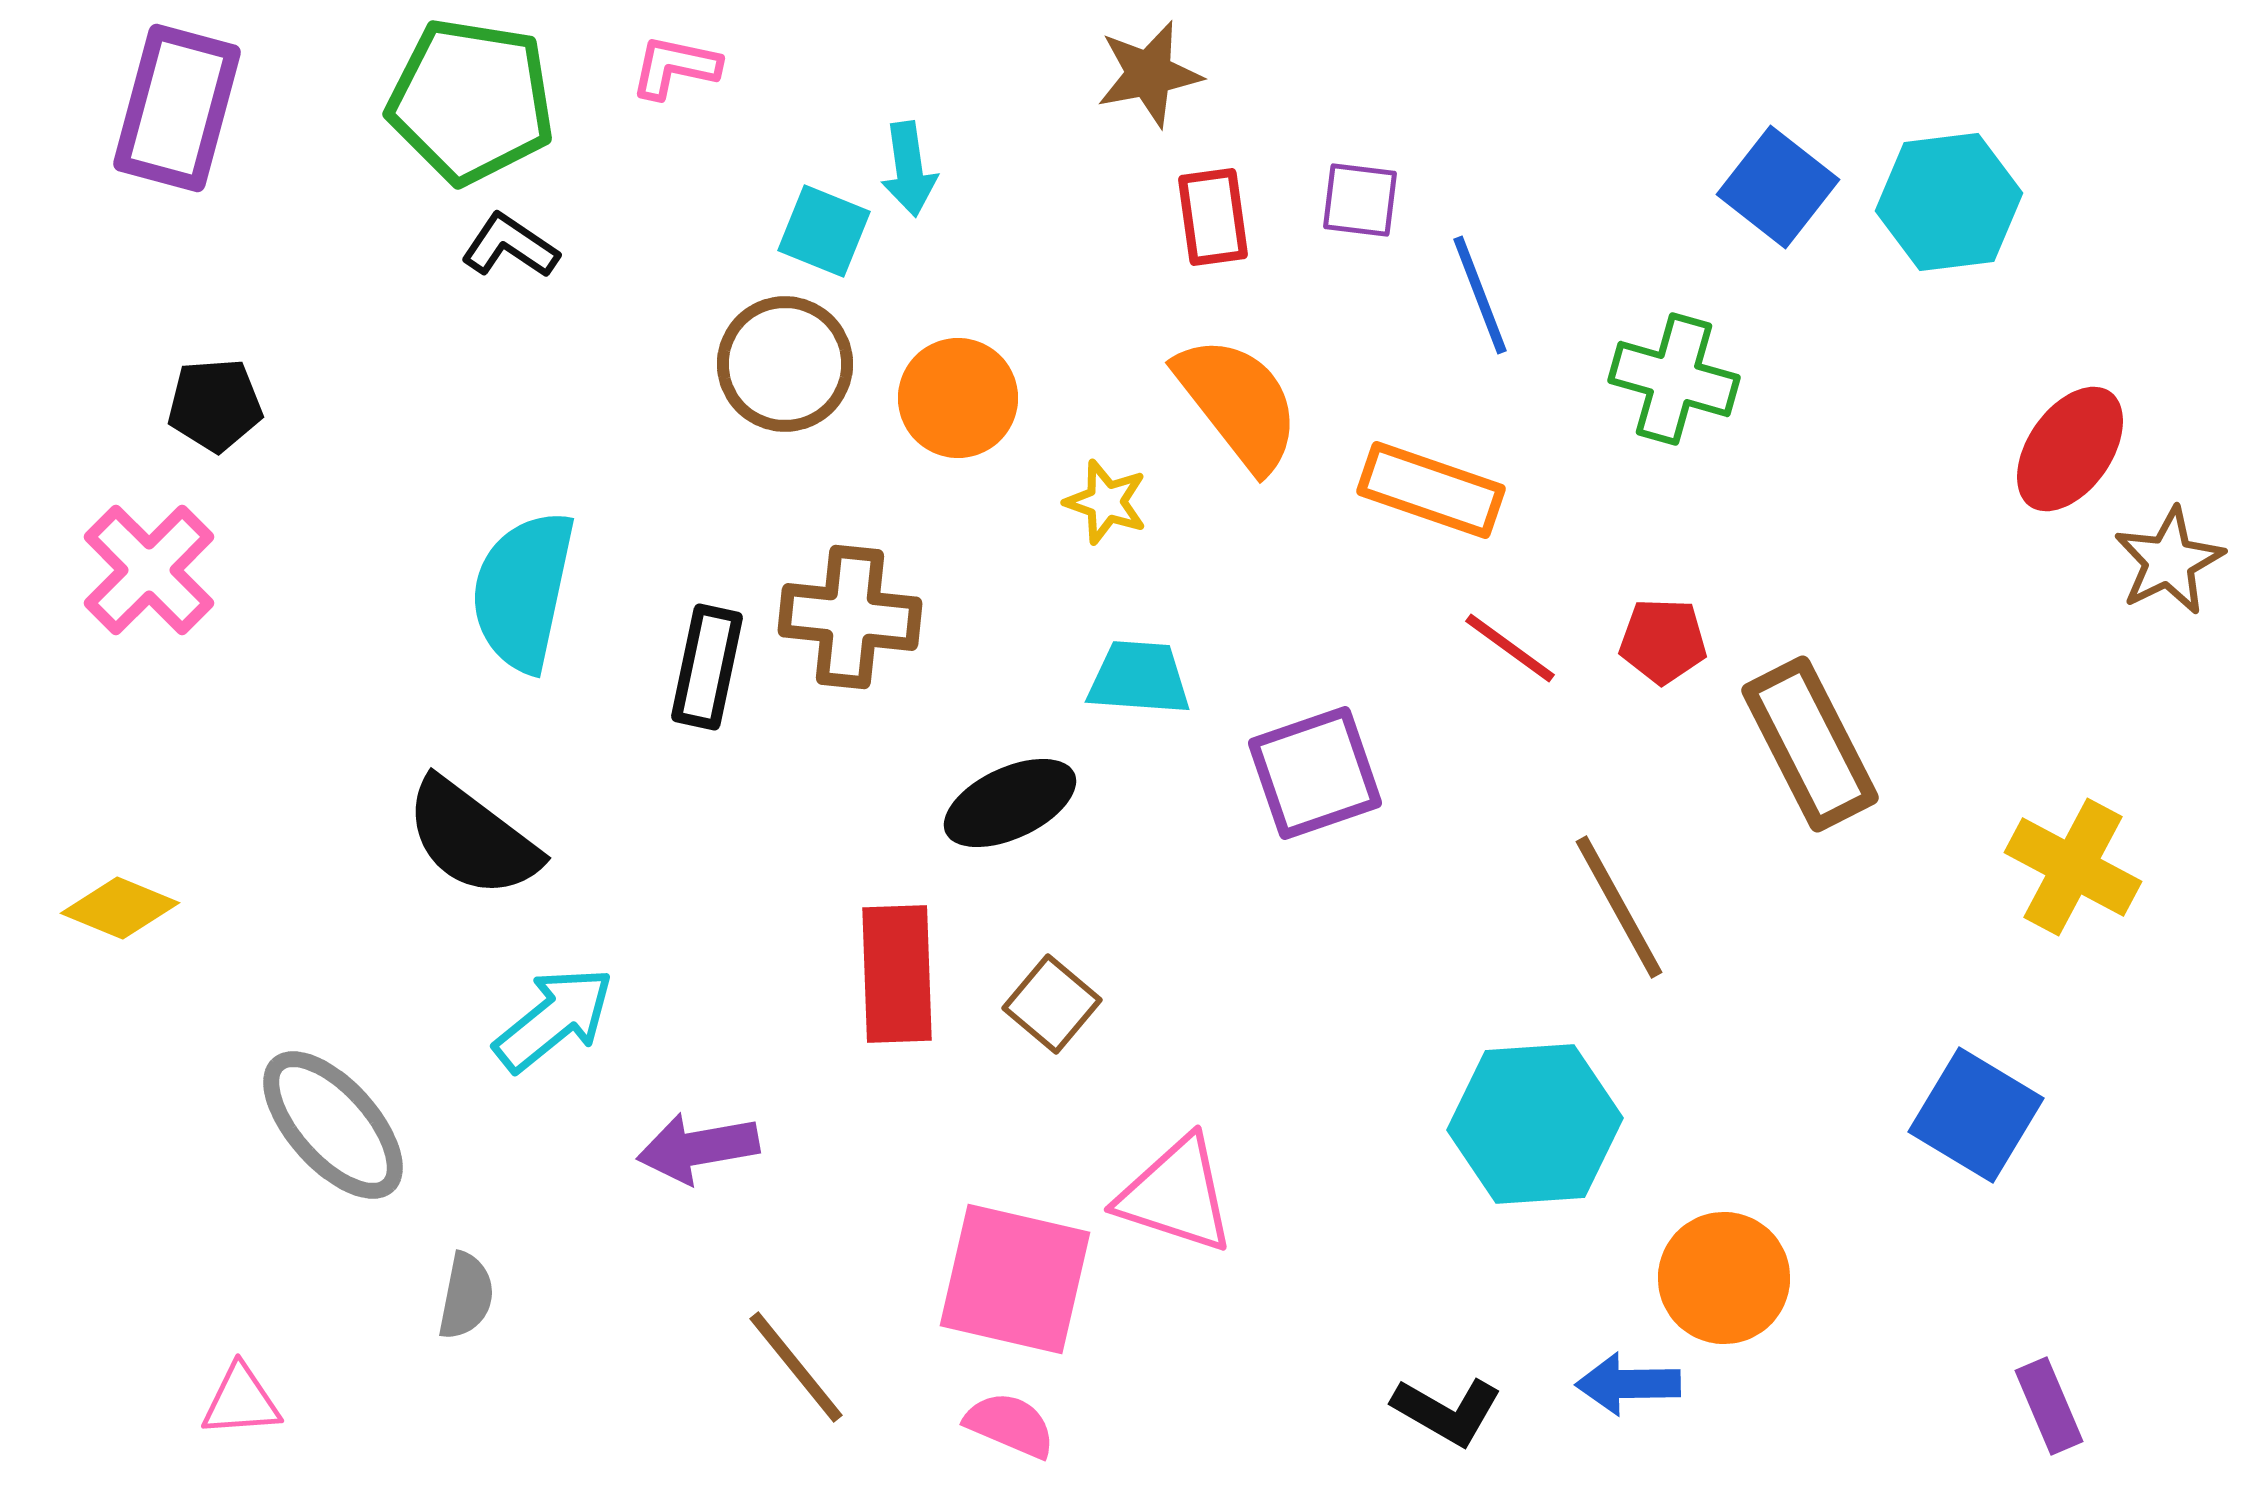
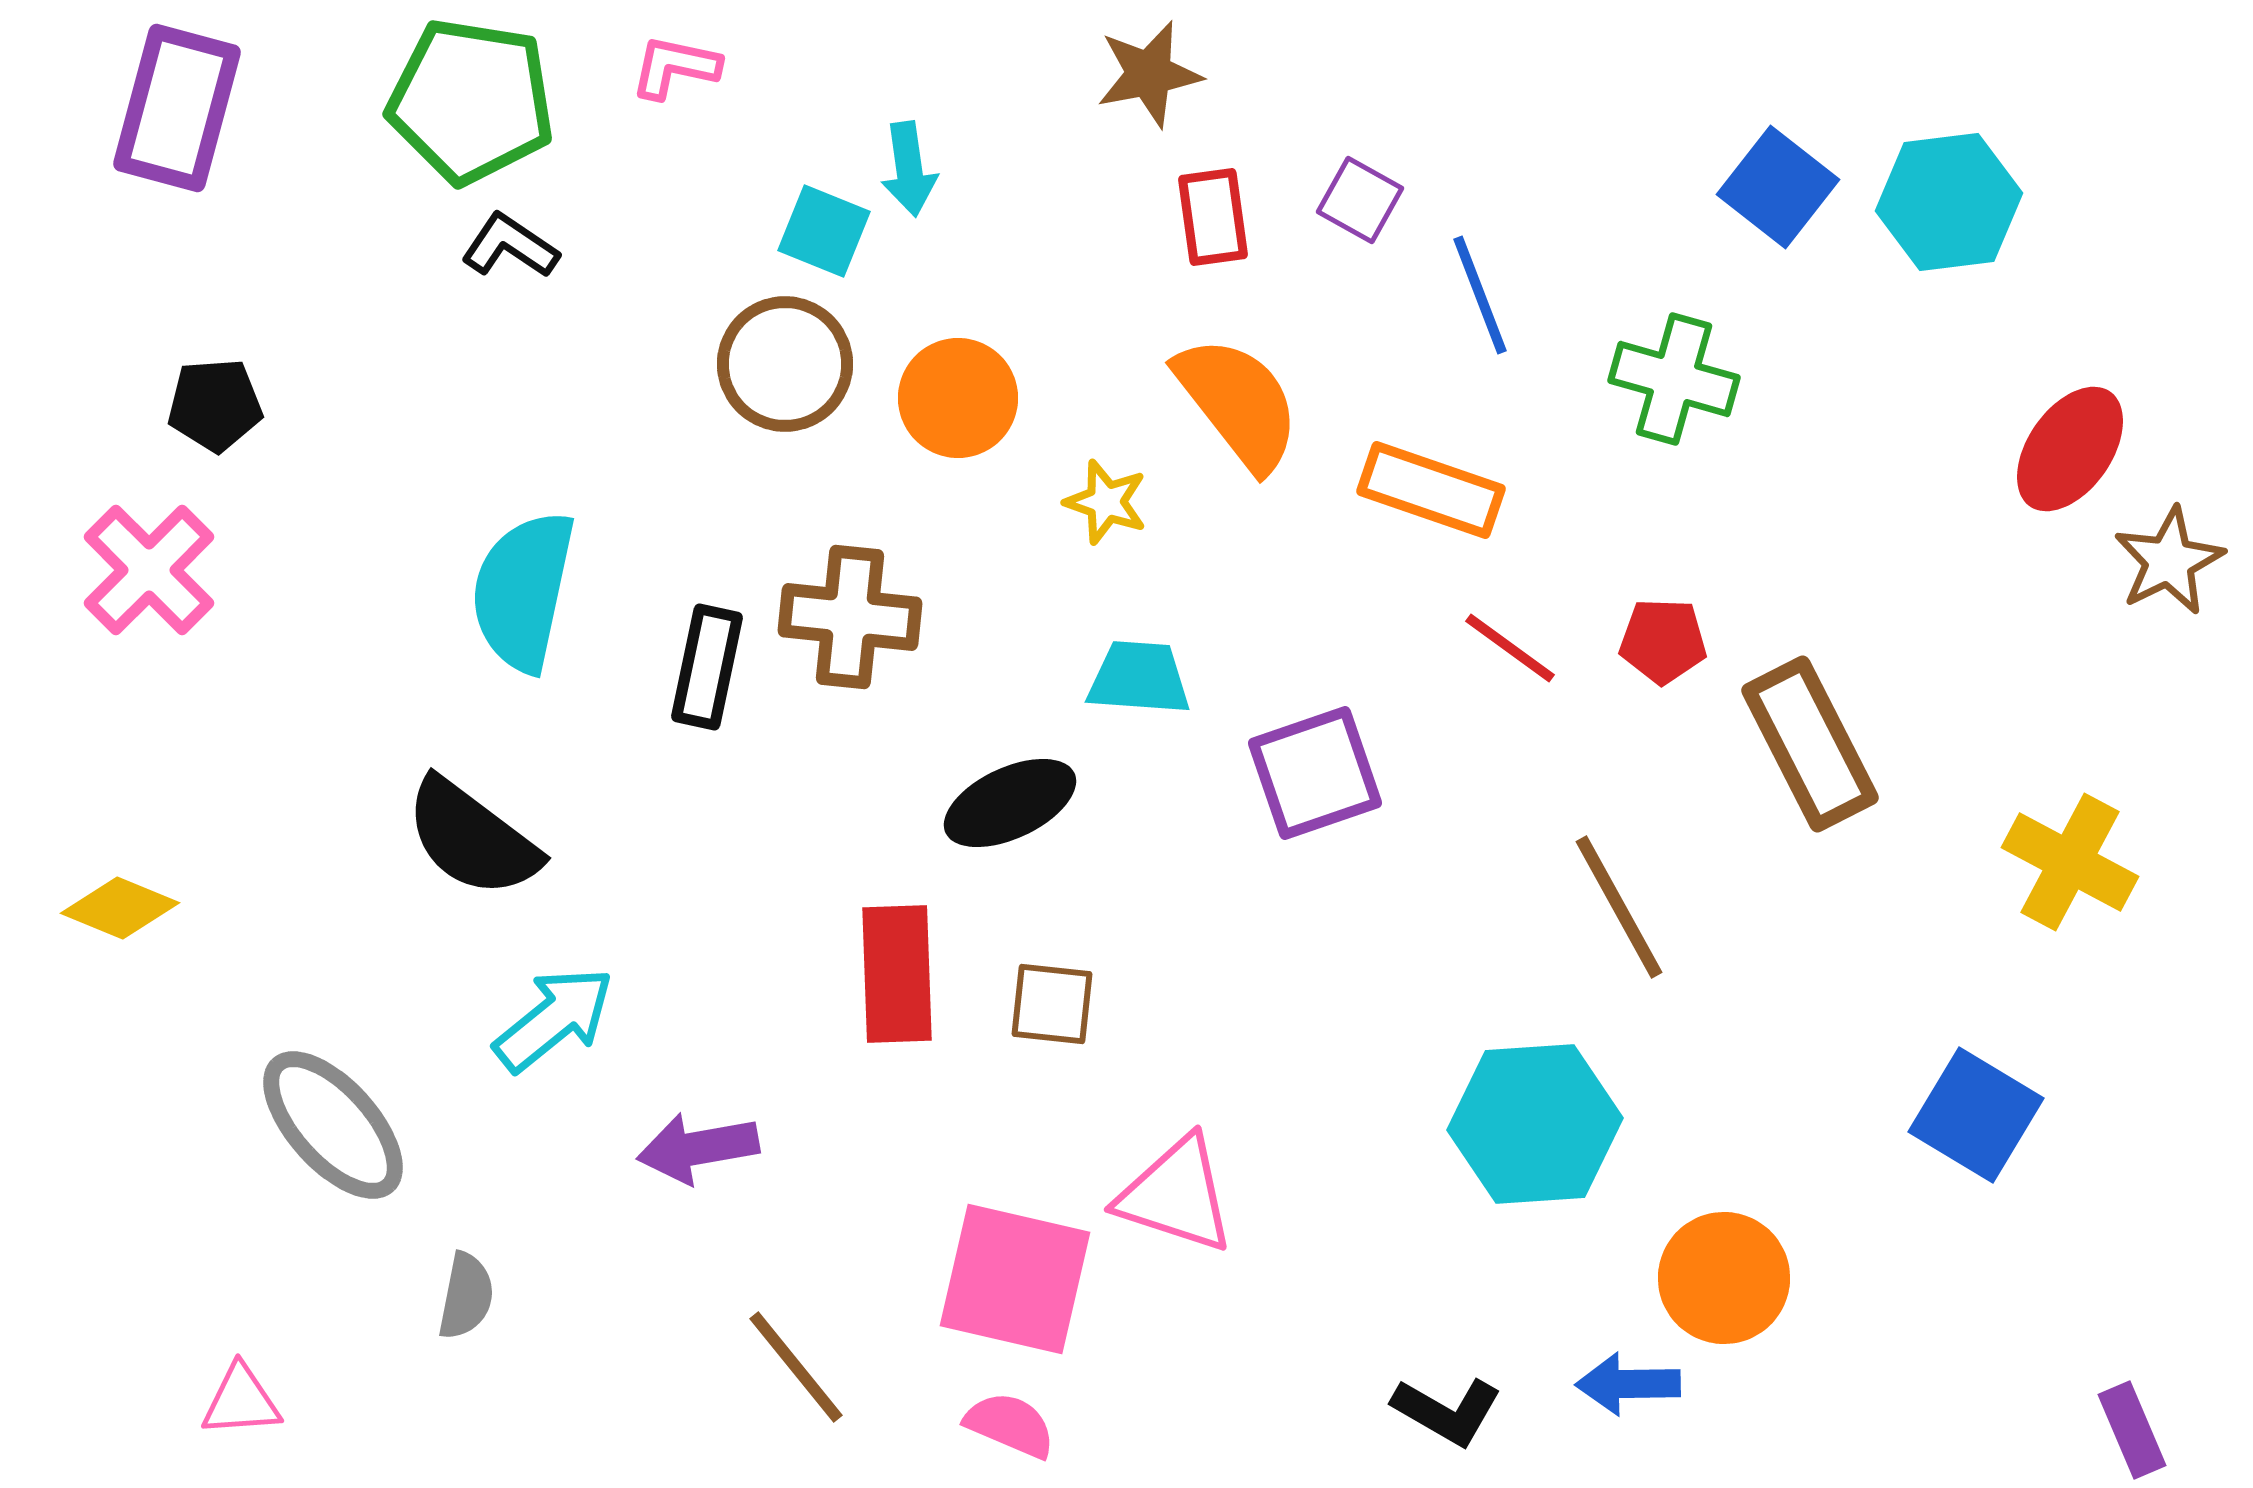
purple square at (1360, 200): rotated 22 degrees clockwise
yellow cross at (2073, 867): moved 3 px left, 5 px up
brown square at (1052, 1004): rotated 34 degrees counterclockwise
purple rectangle at (2049, 1406): moved 83 px right, 24 px down
